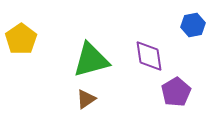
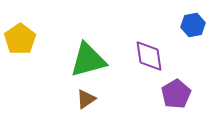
yellow pentagon: moved 1 px left
green triangle: moved 3 px left
purple pentagon: moved 2 px down
